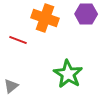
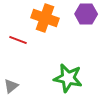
green star: moved 4 px down; rotated 20 degrees counterclockwise
